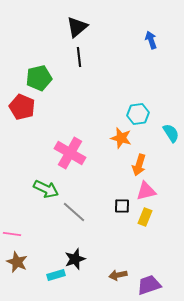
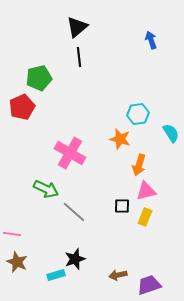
red pentagon: rotated 25 degrees clockwise
orange star: moved 1 px left, 1 px down
